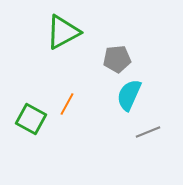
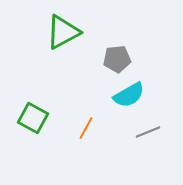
cyan semicircle: rotated 144 degrees counterclockwise
orange line: moved 19 px right, 24 px down
green square: moved 2 px right, 1 px up
